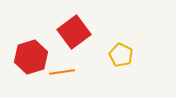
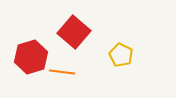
red square: rotated 12 degrees counterclockwise
orange line: rotated 15 degrees clockwise
